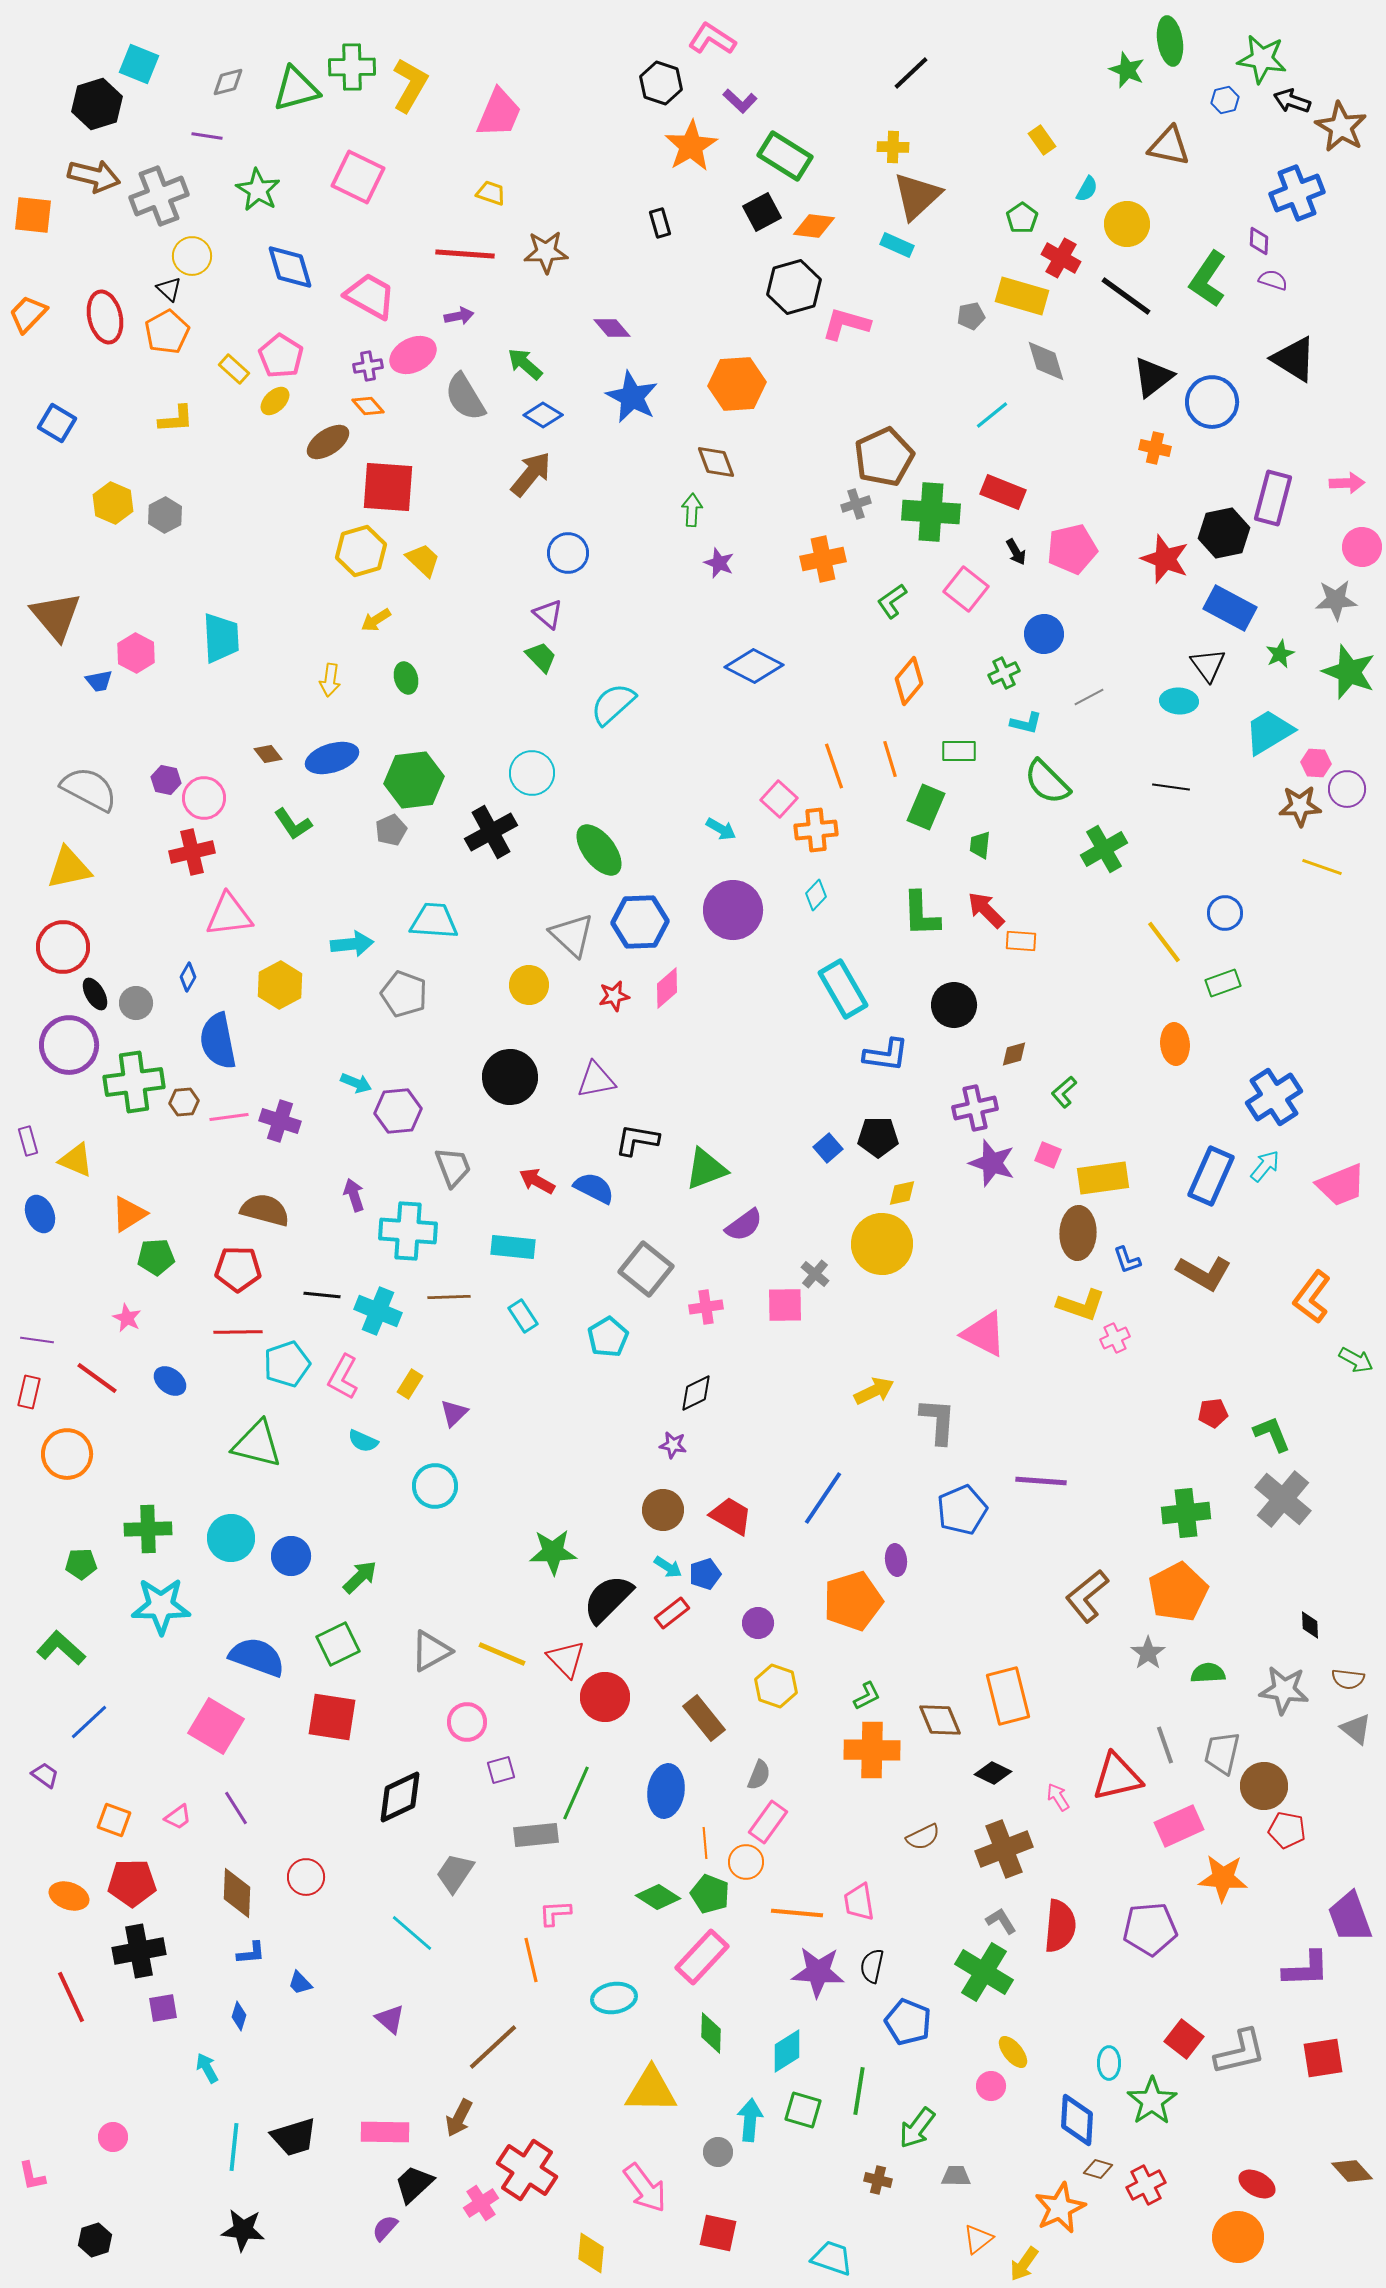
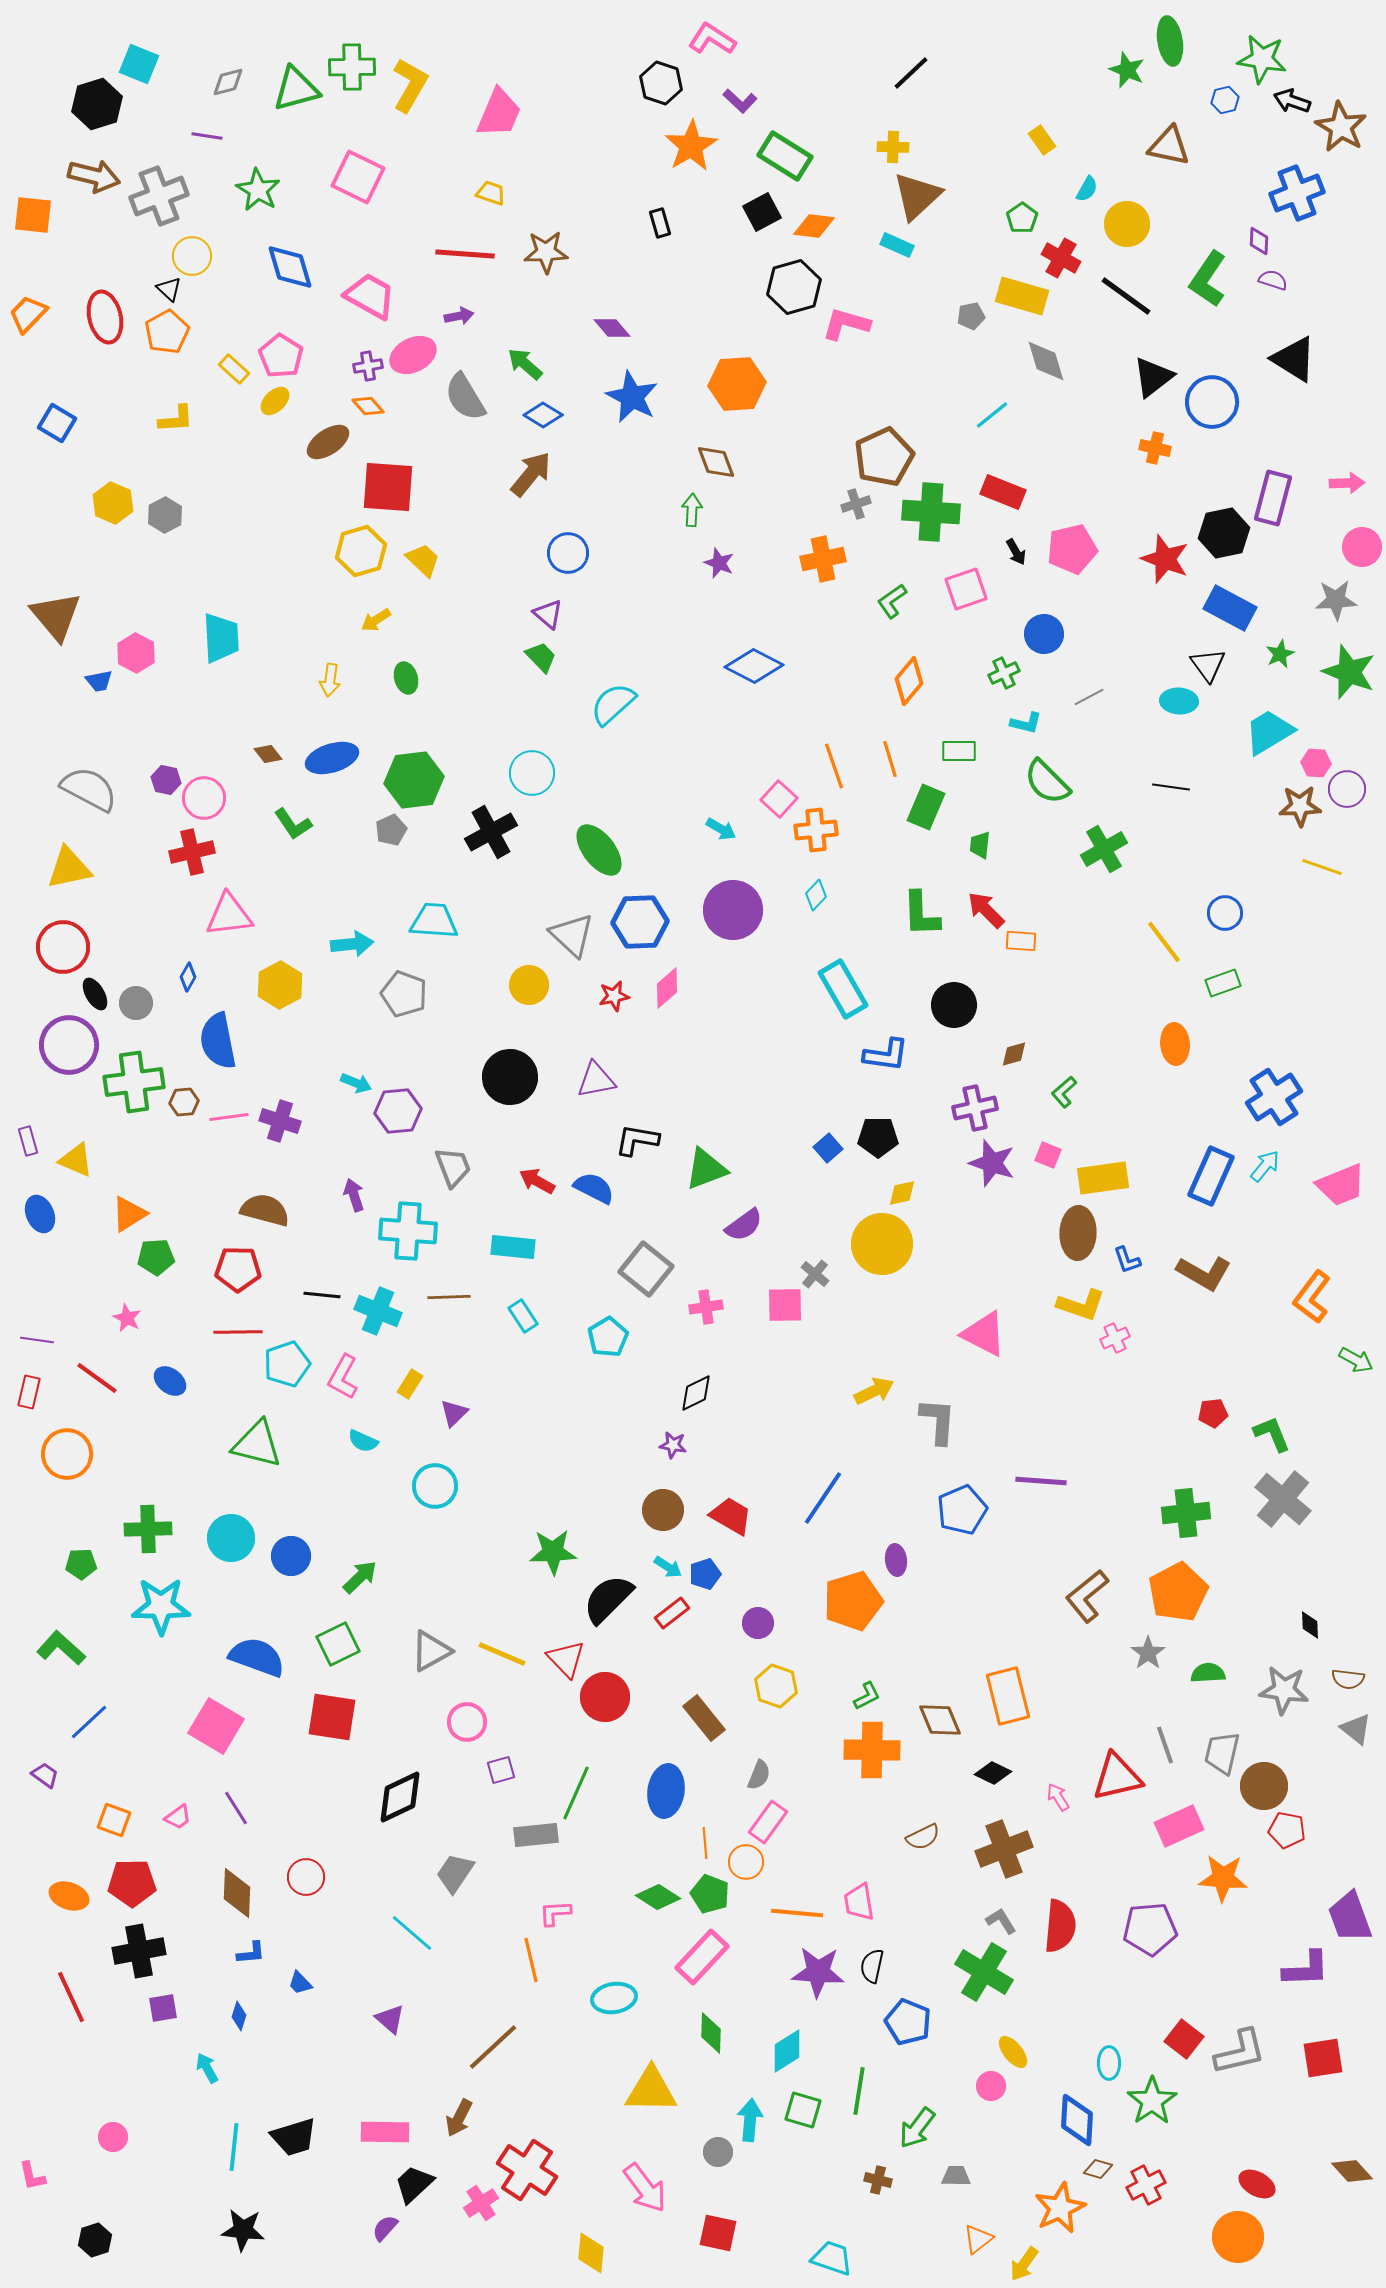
pink square at (966, 589): rotated 33 degrees clockwise
